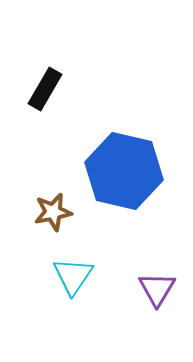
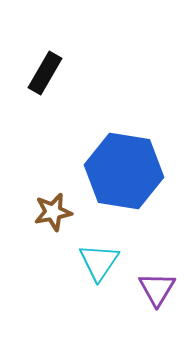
black rectangle: moved 16 px up
blue hexagon: rotated 4 degrees counterclockwise
cyan triangle: moved 26 px right, 14 px up
